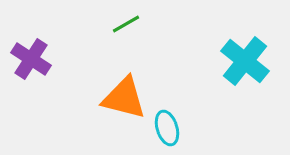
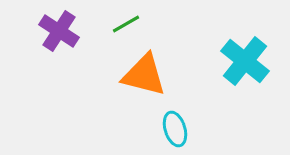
purple cross: moved 28 px right, 28 px up
orange triangle: moved 20 px right, 23 px up
cyan ellipse: moved 8 px right, 1 px down
